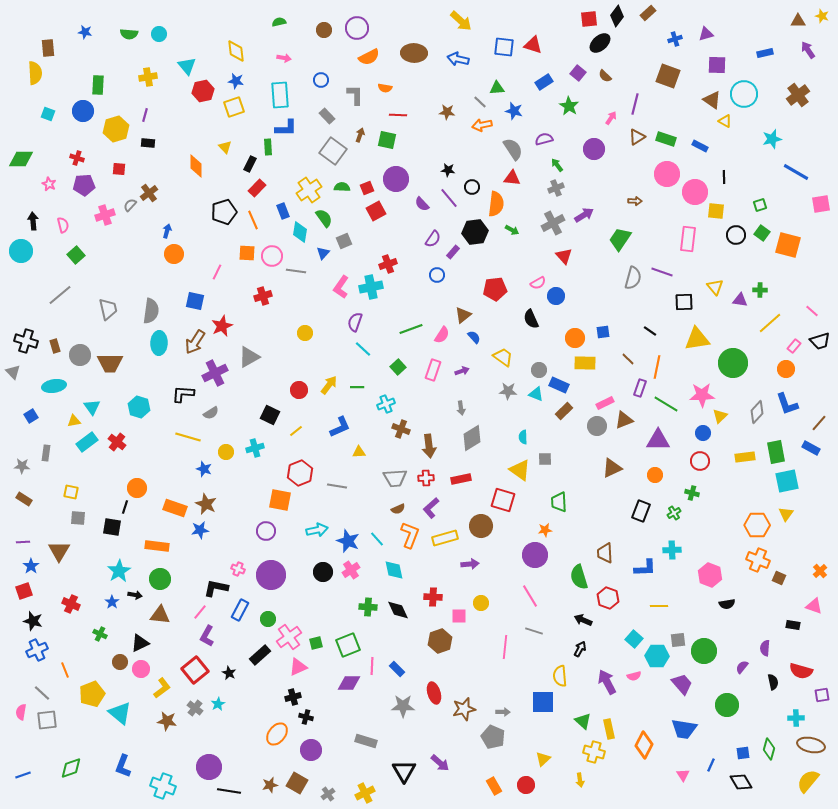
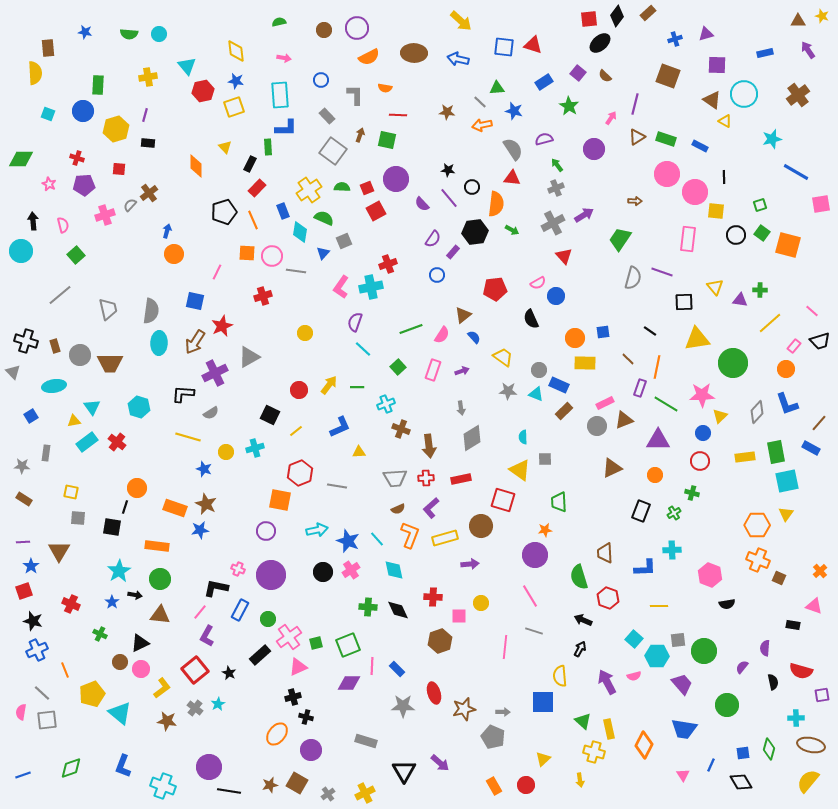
green semicircle at (324, 218): rotated 30 degrees counterclockwise
